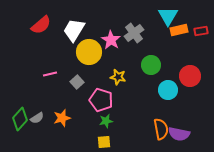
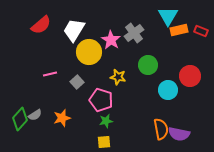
red rectangle: rotated 32 degrees clockwise
green circle: moved 3 px left
gray semicircle: moved 2 px left, 3 px up
